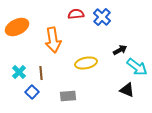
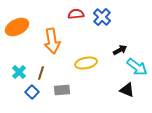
orange arrow: moved 1 px left, 1 px down
brown line: rotated 24 degrees clockwise
gray rectangle: moved 6 px left, 6 px up
